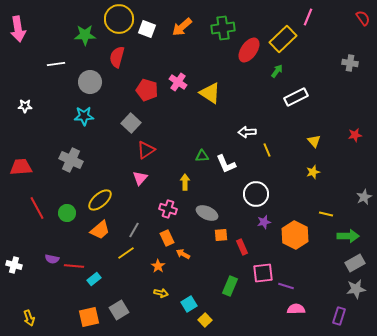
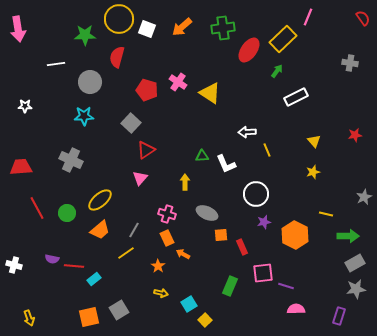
pink cross at (168, 209): moved 1 px left, 5 px down
